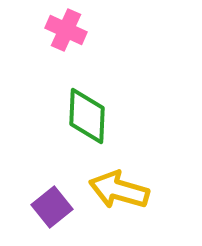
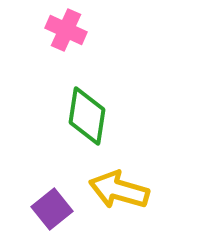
green diamond: rotated 6 degrees clockwise
purple square: moved 2 px down
